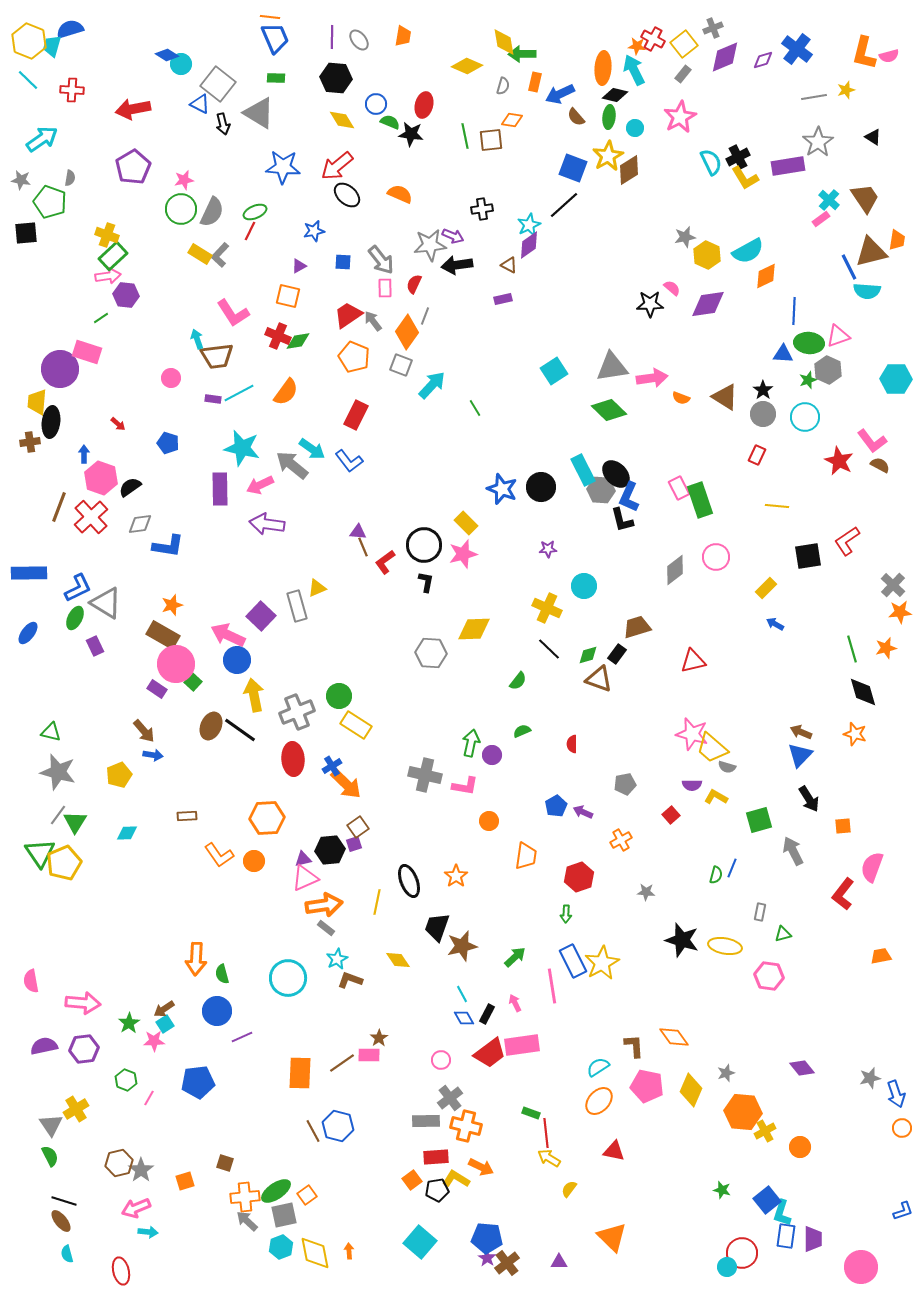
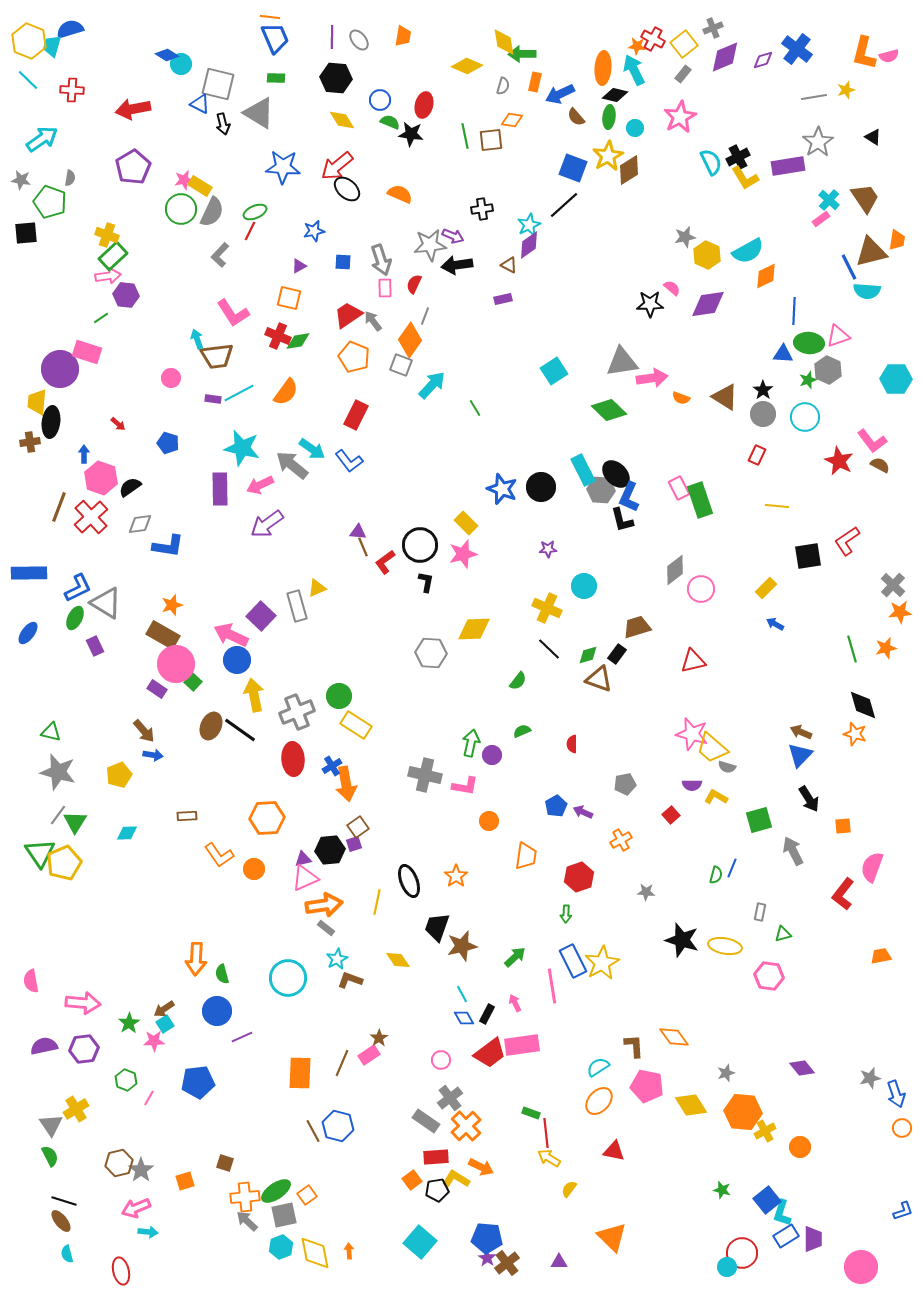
gray square at (218, 84): rotated 24 degrees counterclockwise
blue circle at (376, 104): moved 4 px right, 4 px up
black ellipse at (347, 195): moved 6 px up
yellow rectangle at (200, 254): moved 68 px up
gray arrow at (381, 260): rotated 20 degrees clockwise
orange square at (288, 296): moved 1 px right, 2 px down
orange diamond at (407, 332): moved 3 px right, 8 px down
gray triangle at (612, 367): moved 10 px right, 5 px up
purple arrow at (267, 524): rotated 44 degrees counterclockwise
black circle at (424, 545): moved 4 px left
pink circle at (716, 557): moved 15 px left, 32 px down
pink arrow at (228, 635): moved 3 px right
black diamond at (863, 692): moved 13 px down
orange arrow at (346, 784): rotated 36 degrees clockwise
orange circle at (254, 861): moved 8 px down
pink rectangle at (369, 1055): rotated 35 degrees counterclockwise
brown line at (342, 1063): rotated 32 degrees counterclockwise
yellow diamond at (691, 1090): moved 15 px down; rotated 56 degrees counterclockwise
gray rectangle at (426, 1121): rotated 36 degrees clockwise
orange cross at (466, 1126): rotated 32 degrees clockwise
blue rectangle at (786, 1236): rotated 50 degrees clockwise
